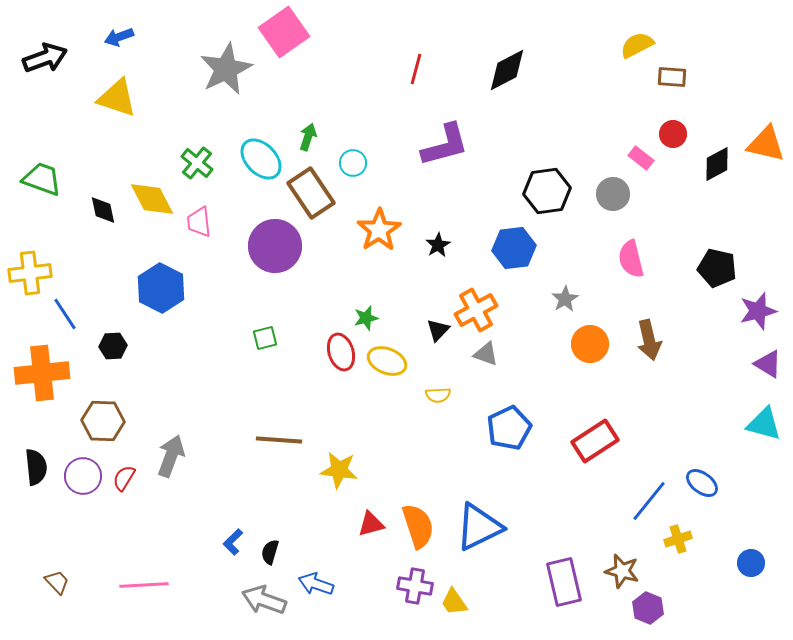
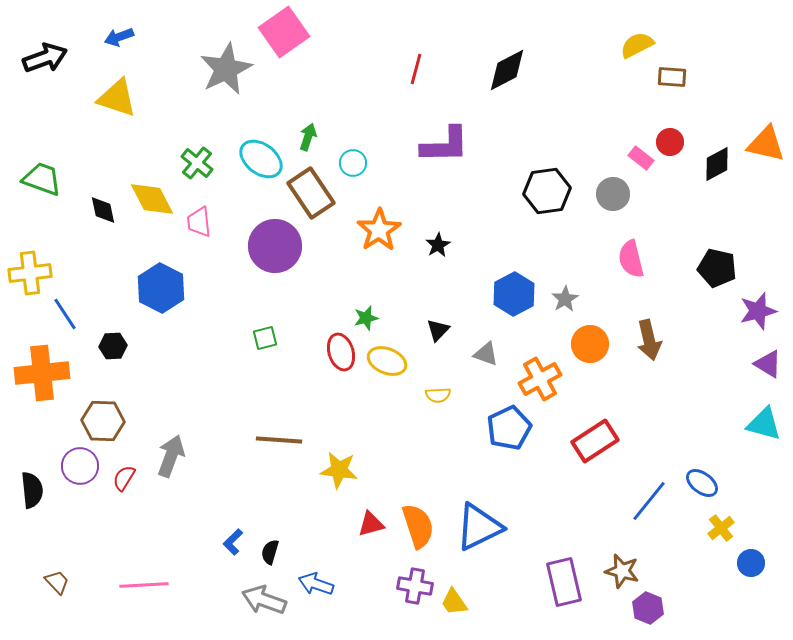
red circle at (673, 134): moved 3 px left, 8 px down
purple L-shape at (445, 145): rotated 14 degrees clockwise
cyan ellipse at (261, 159): rotated 9 degrees counterclockwise
blue hexagon at (514, 248): moved 46 px down; rotated 21 degrees counterclockwise
orange cross at (476, 310): moved 64 px right, 69 px down
black semicircle at (36, 467): moved 4 px left, 23 px down
purple circle at (83, 476): moved 3 px left, 10 px up
yellow cross at (678, 539): moved 43 px right, 11 px up; rotated 20 degrees counterclockwise
